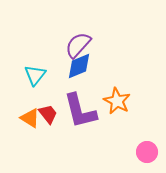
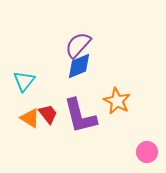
cyan triangle: moved 11 px left, 6 px down
purple L-shape: moved 5 px down
